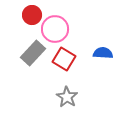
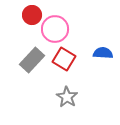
gray rectangle: moved 1 px left, 7 px down
